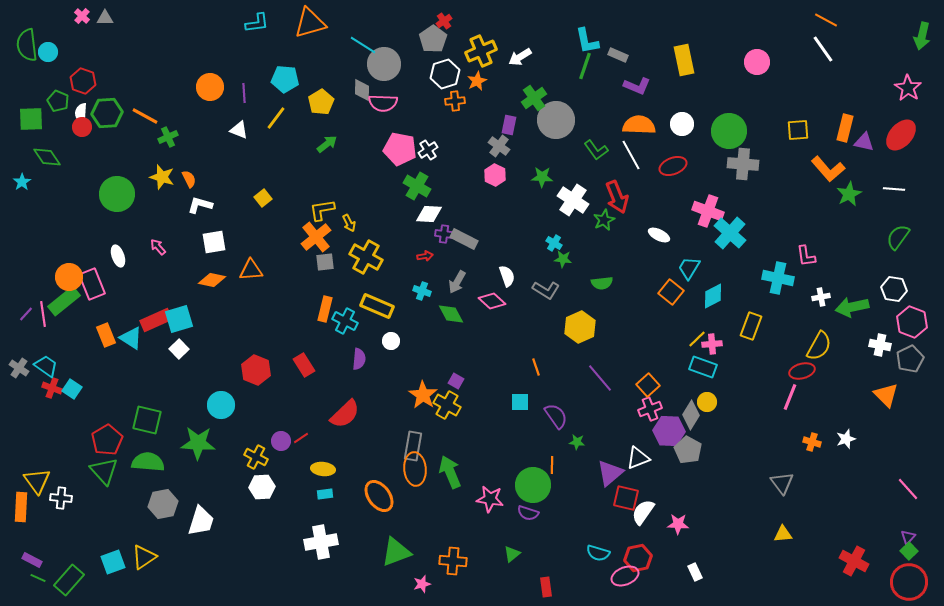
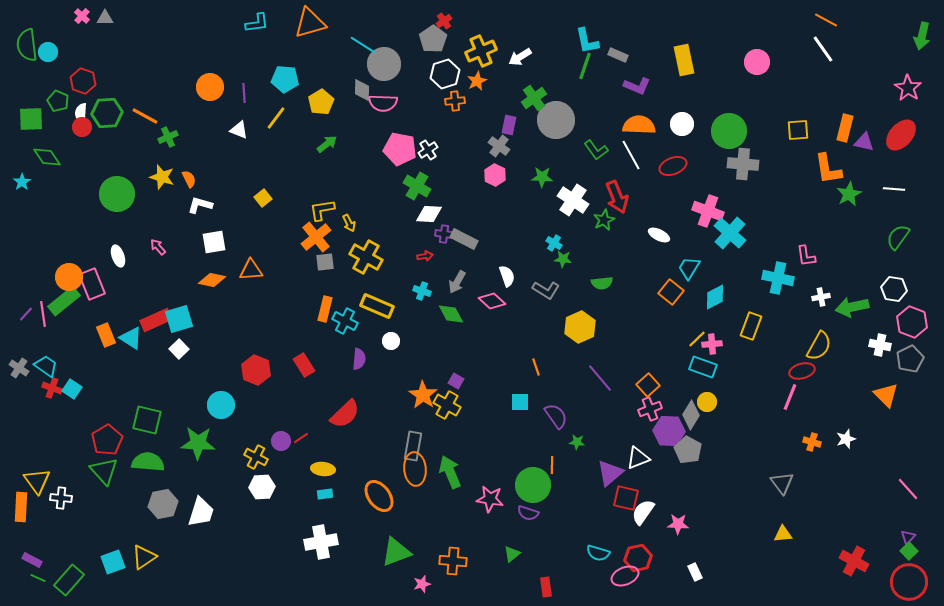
orange L-shape at (828, 169): rotated 32 degrees clockwise
cyan diamond at (713, 296): moved 2 px right, 1 px down
white trapezoid at (201, 521): moved 9 px up
